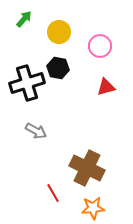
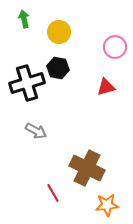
green arrow: rotated 54 degrees counterclockwise
pink circle: moved 15 px right, 1 px down
orange star: moved 14 px right, 3 px up
